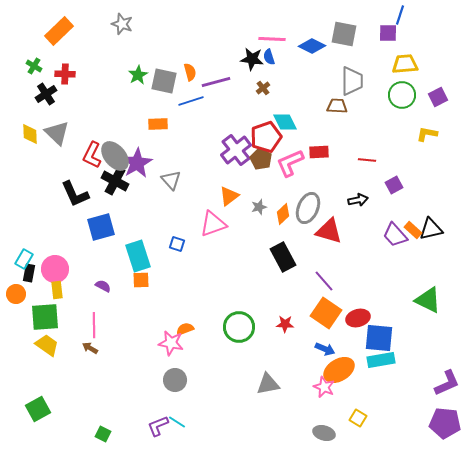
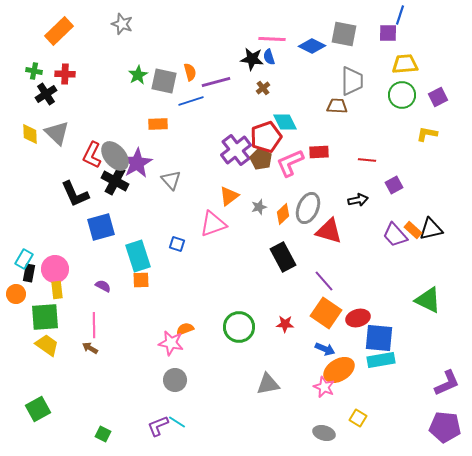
green cross at (34, 66): moved 5 px down; rotated 21 degrees counterclockwise
purple pentagon at (445, 423): moved 4 px down
